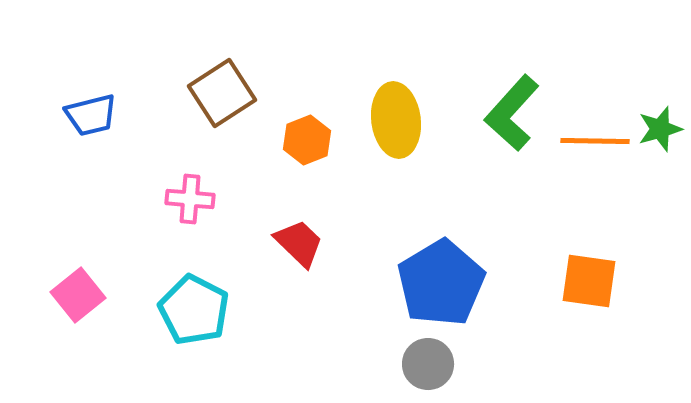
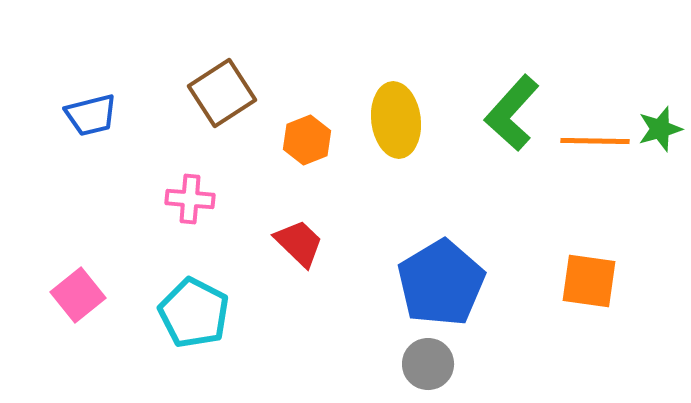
cyan pentagon: moved 3 px down
